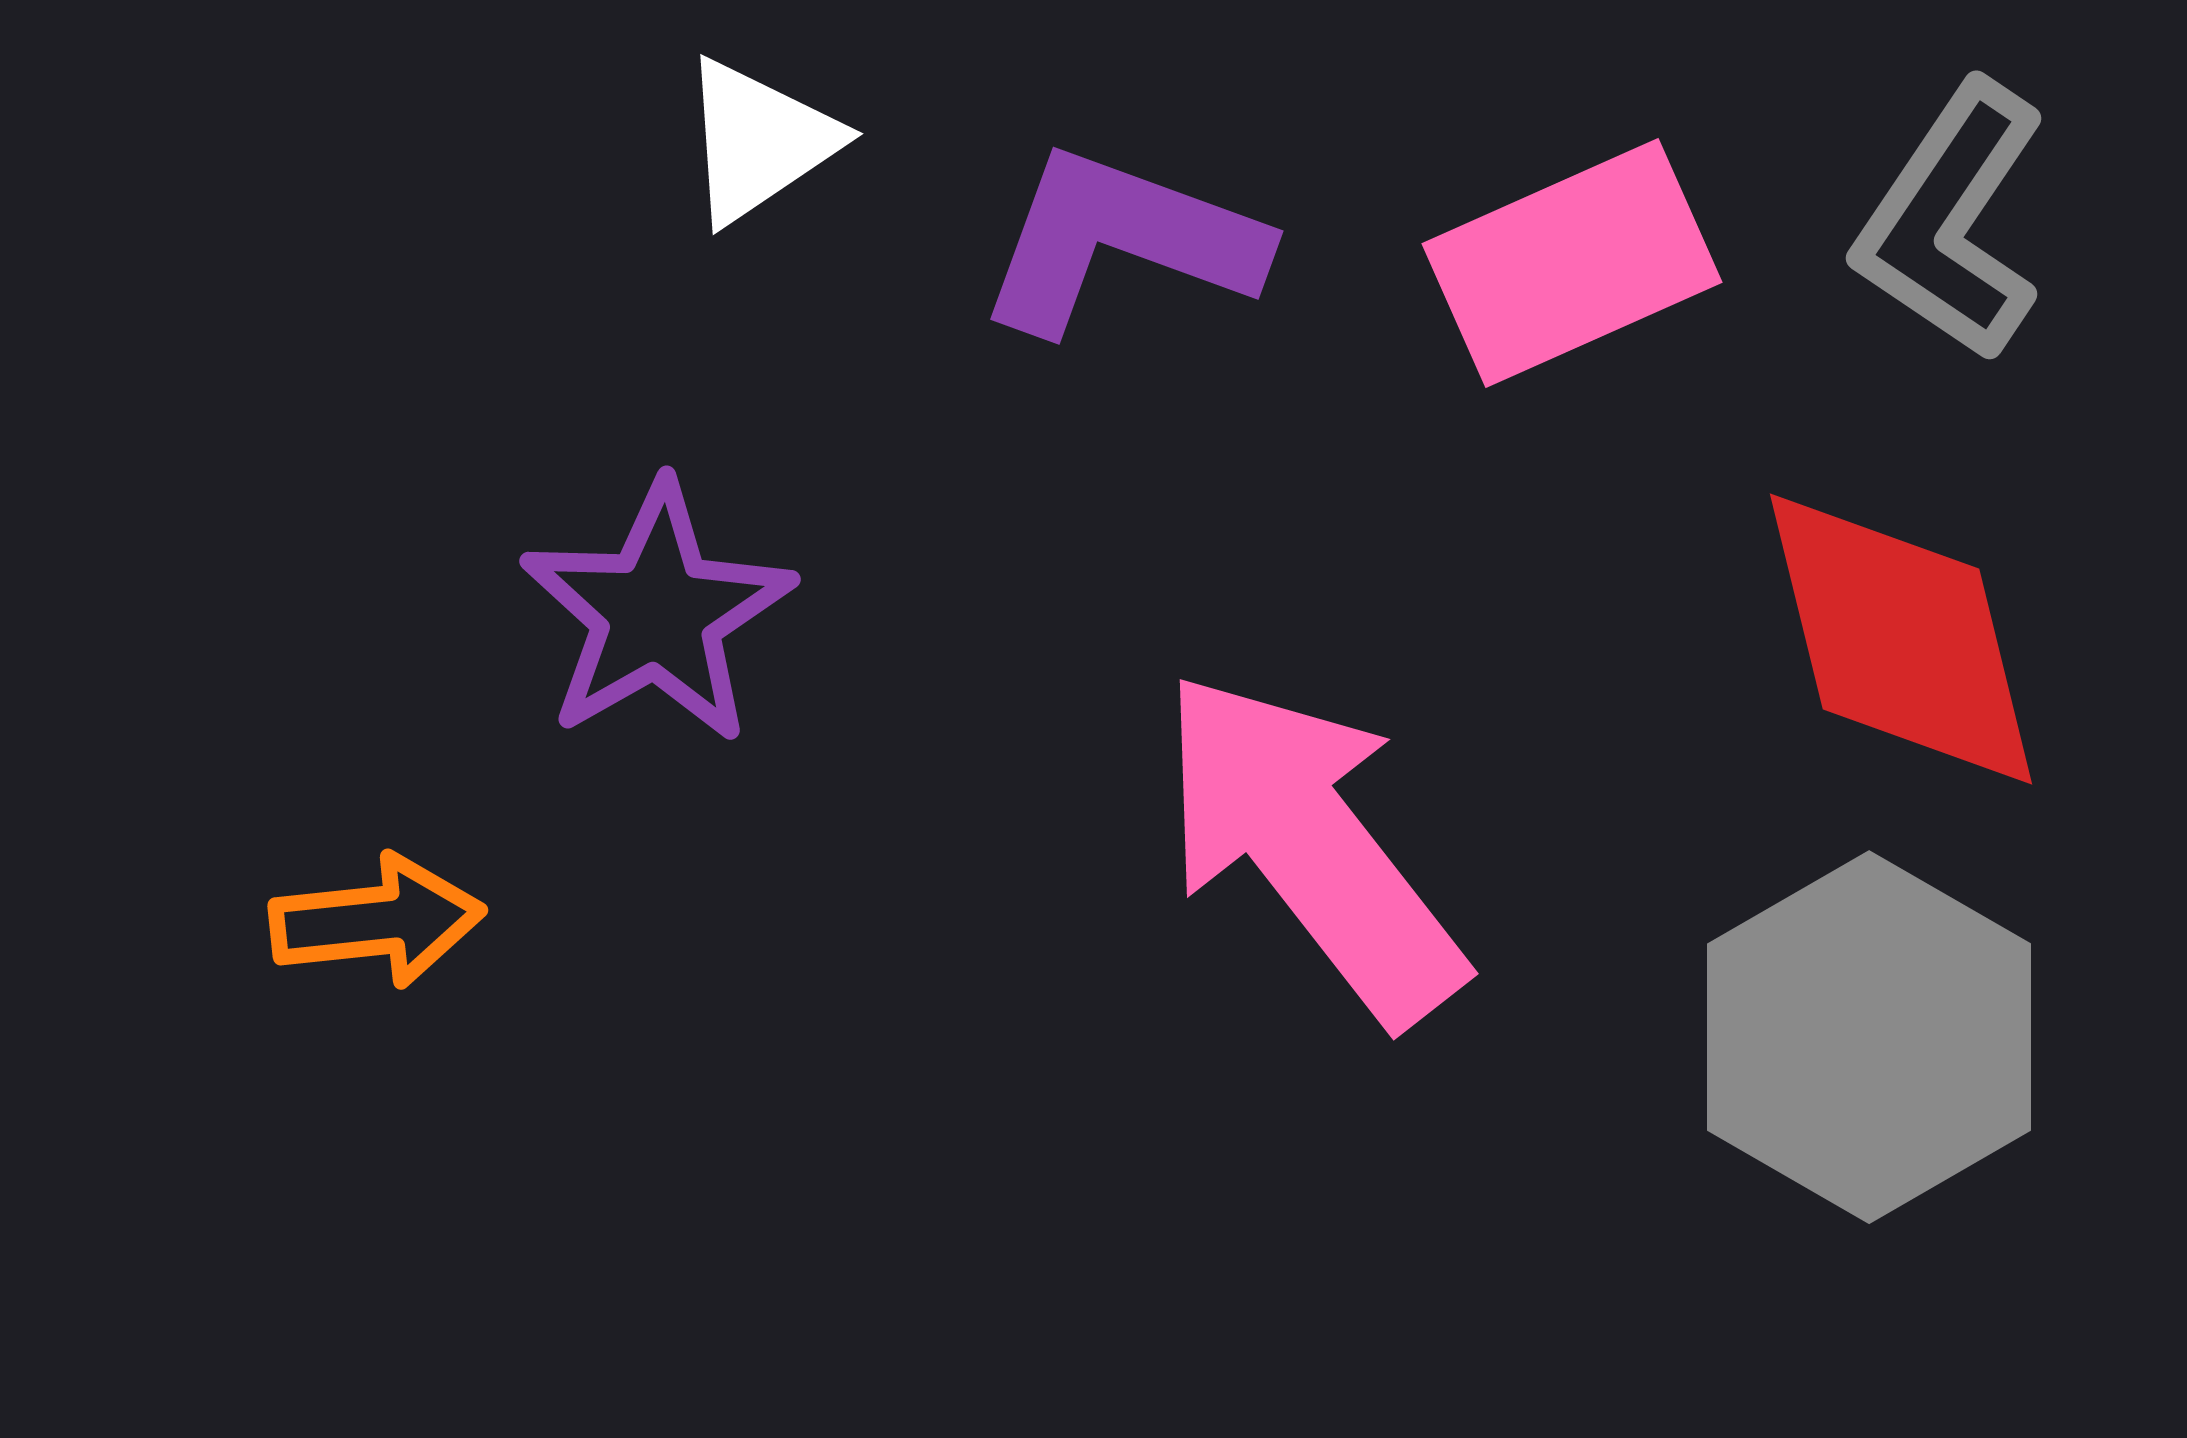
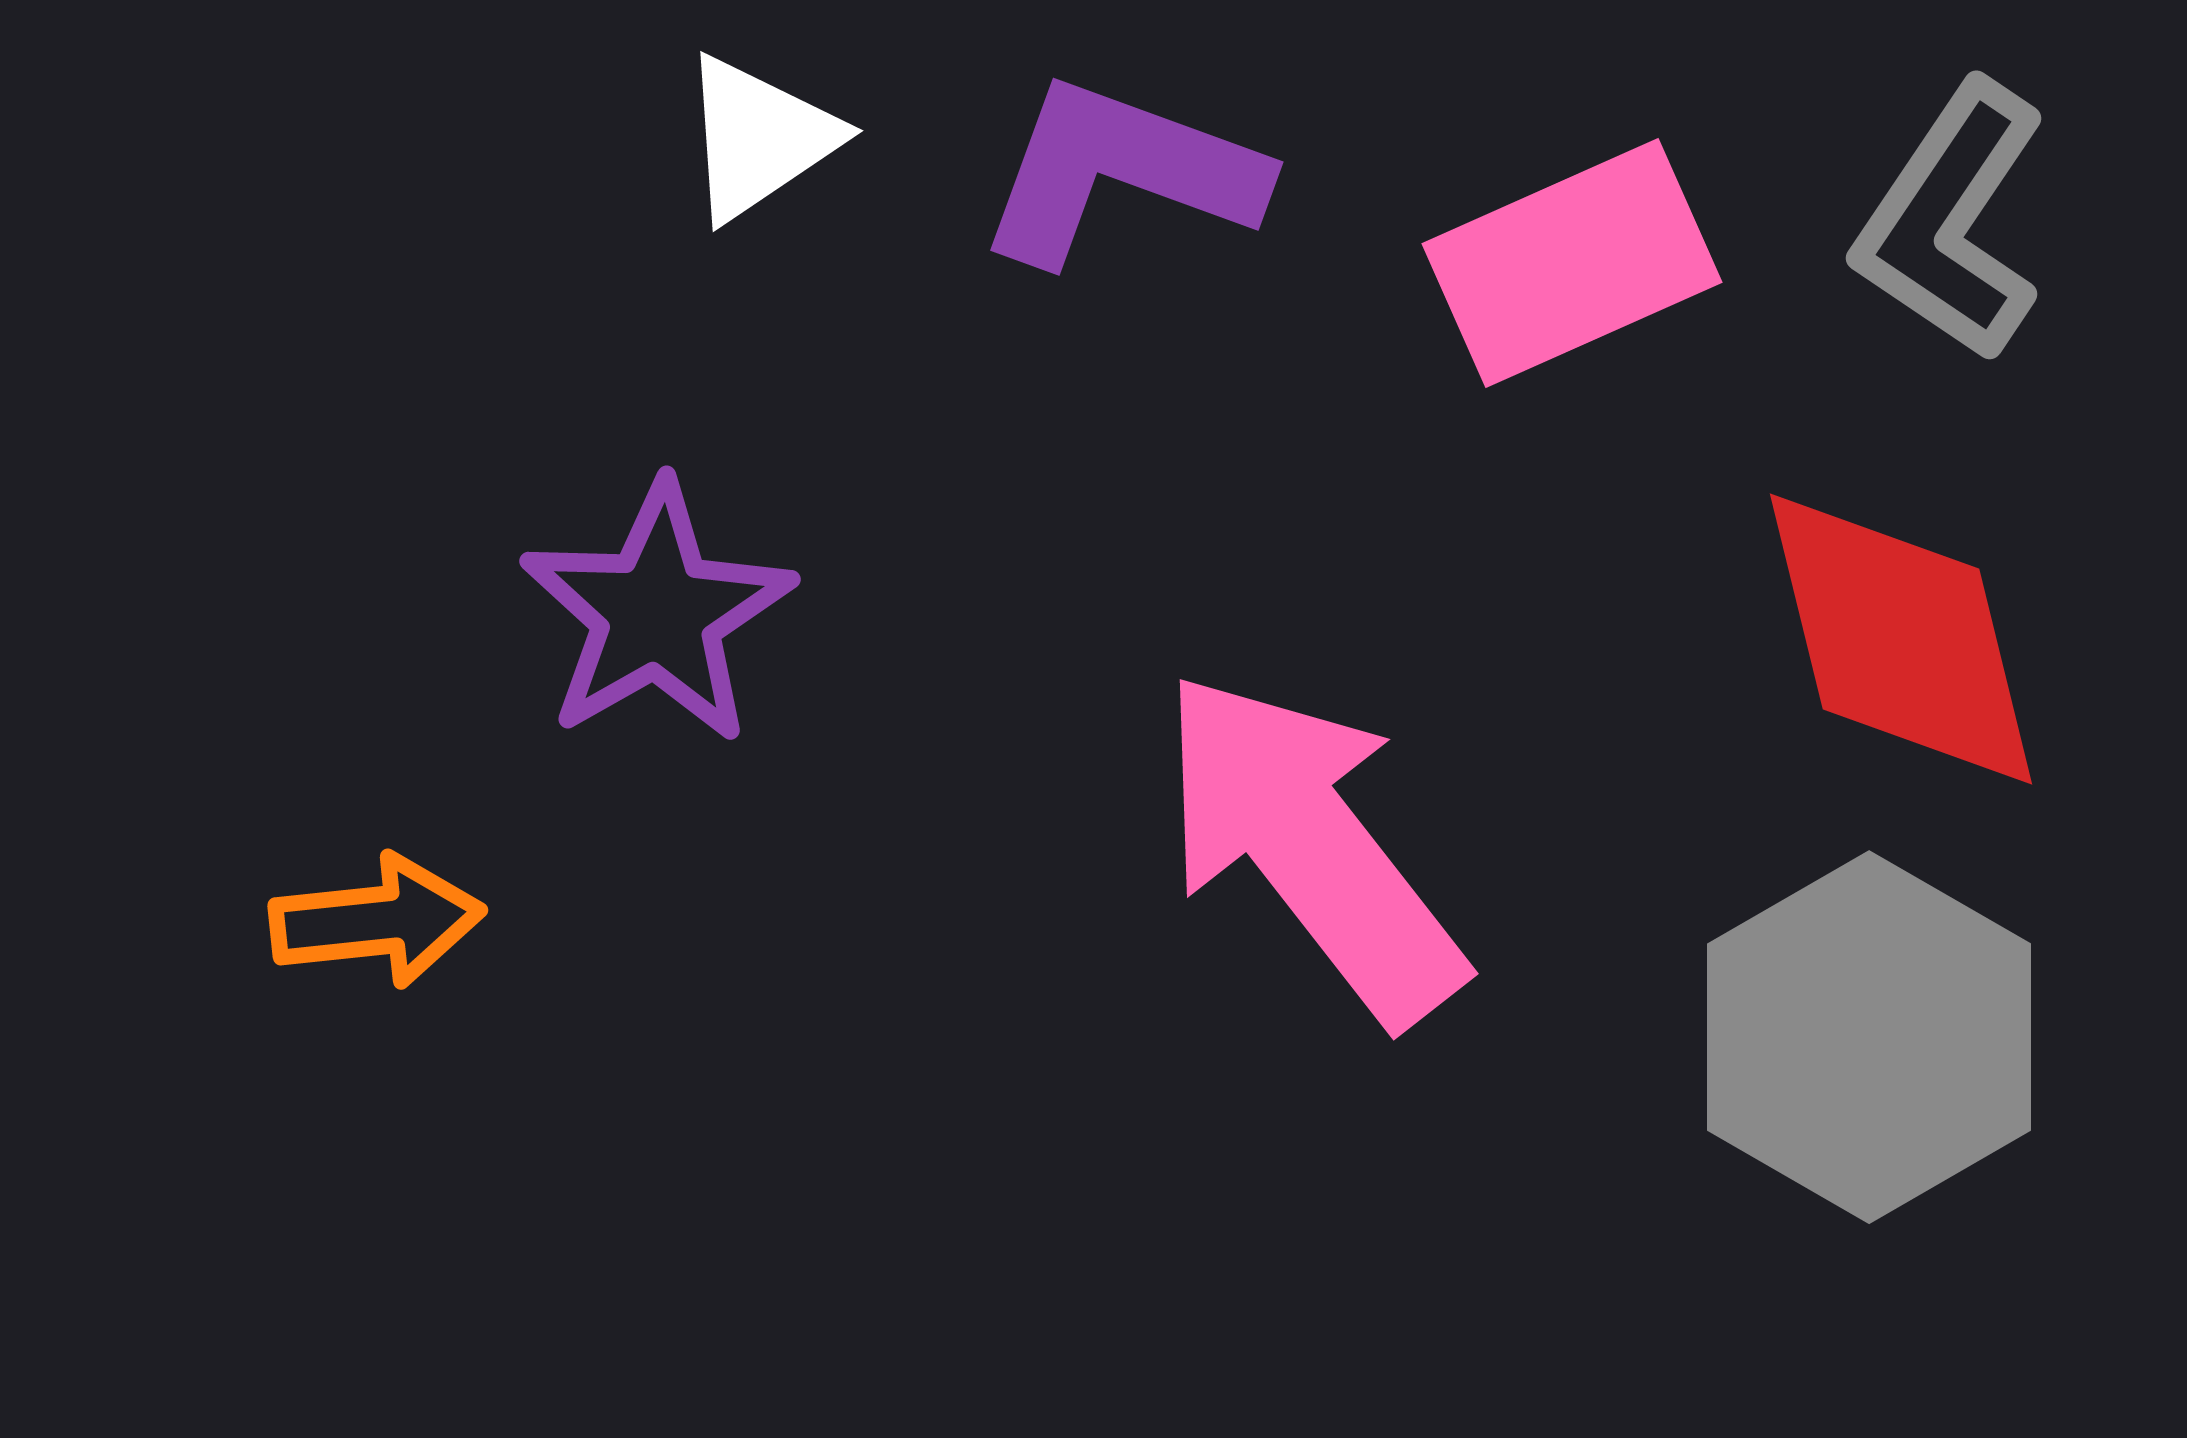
white triangle: moved 3 px up
purple L-shape: moved 69 px up
